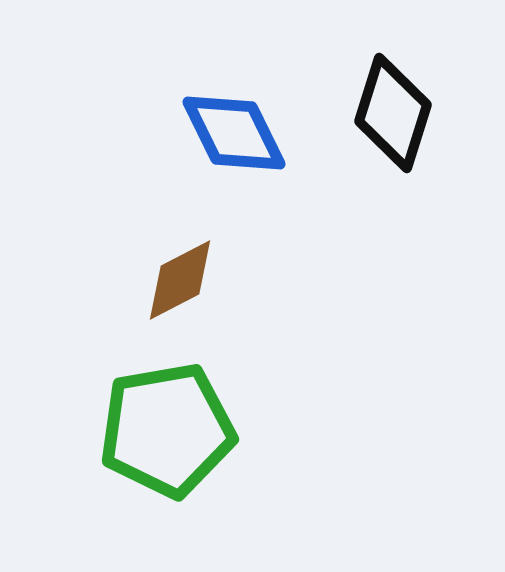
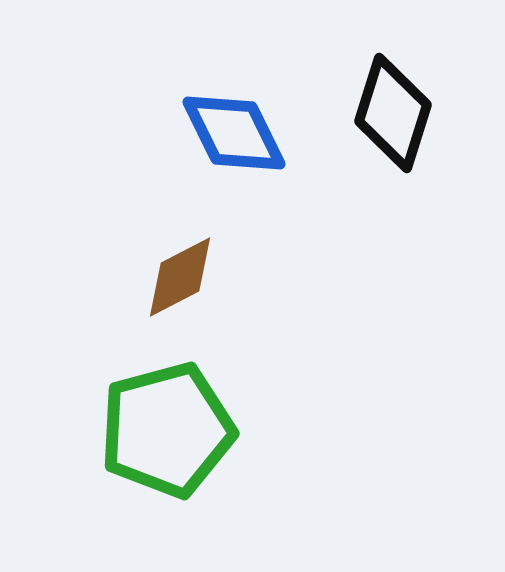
brown diamond: moved 3 px up
green pentagon: rotated 5 degrees counterclockwise
